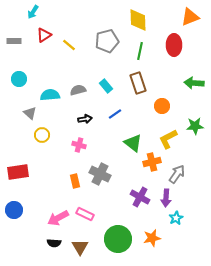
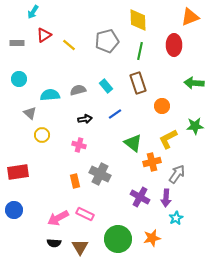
gray rectangle: moved 3 px right, 2 px down
